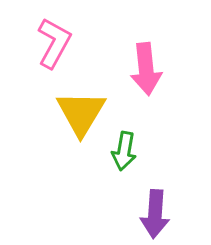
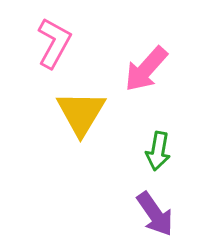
pink arrow: rotated 48 degrees clockwise
green arrow: moved 34 px right
purple arrow: rotated 39 degrees counterclockwise
